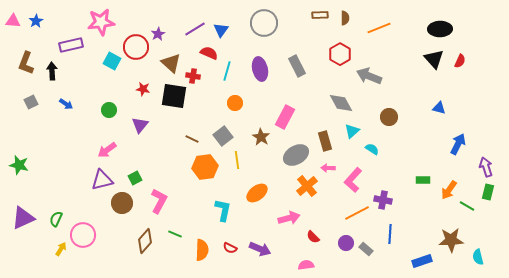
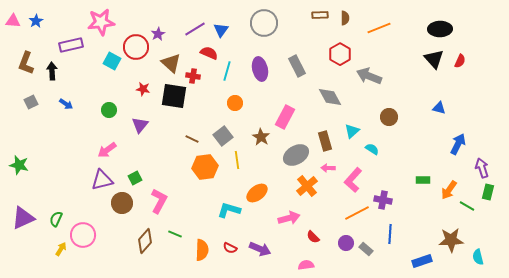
gray diamond at (341, 103): moved 11 px left, 6 px up
purple arrow at (486, 167): moved 4 px left, 1 px down
cyan L-shape at (223, 210): moved 6 px right; rotated 85 degrees counterclockwise
